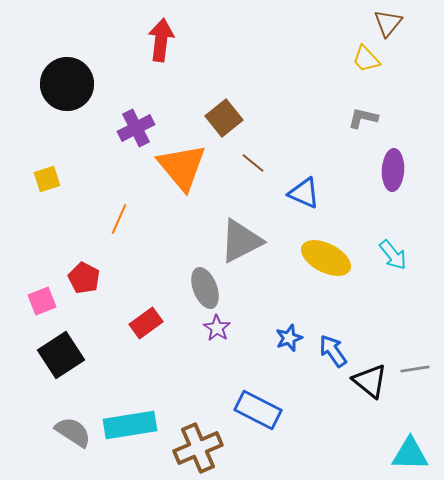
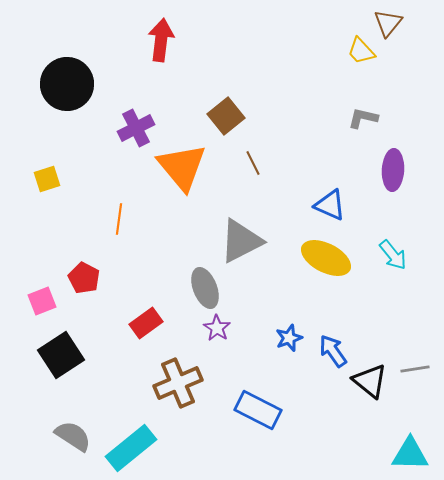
yellow trapezoid: moved 5 px left, 8 px up
brown square: moved 2 px right, 2 px up
brown line: rotated 25 degrees clockwise
blue triangle: moved 26 px right, 12 px down
orange line: rotated 16 degrees counterclockwise
cyan rectangle: moved 1 px right, 23 px down; rotated 30 degrees counterclockwise
gray semicircle: moved 4 px down
brown cross: moved 20 px left, 65 px up
